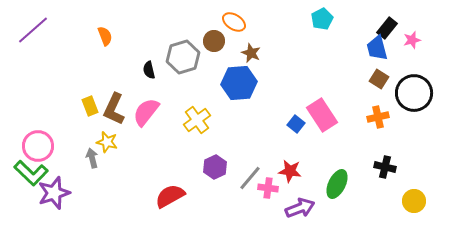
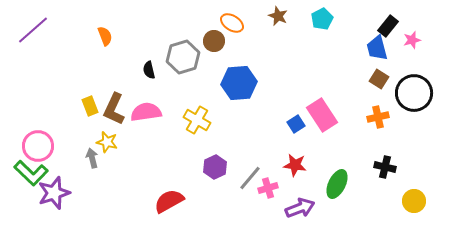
orange ellipse: moved 2 px left, 1 px down
black rectangle: moved 1 px right, 2 px up
brown star: moved 27 px right, 37 px up
pink semicircle: rotated 44 degrees clockwise
yellow cross: rotated 24 degrees counterclockwise
blue square: rotated 18 degrees clockwise
red star: moved 5 px right, 6 px up
pink cross: rotated 24 degrees counterclockwise
red semicircle: moved 1 px left, 5 px down
